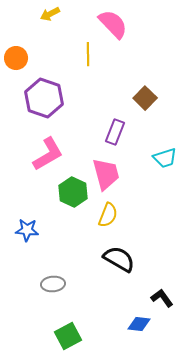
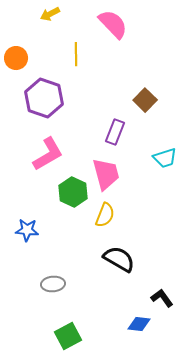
yellow line: moved 12 px left
brown square: moved 2 px down
yellow semicircle: moved 3 px left
